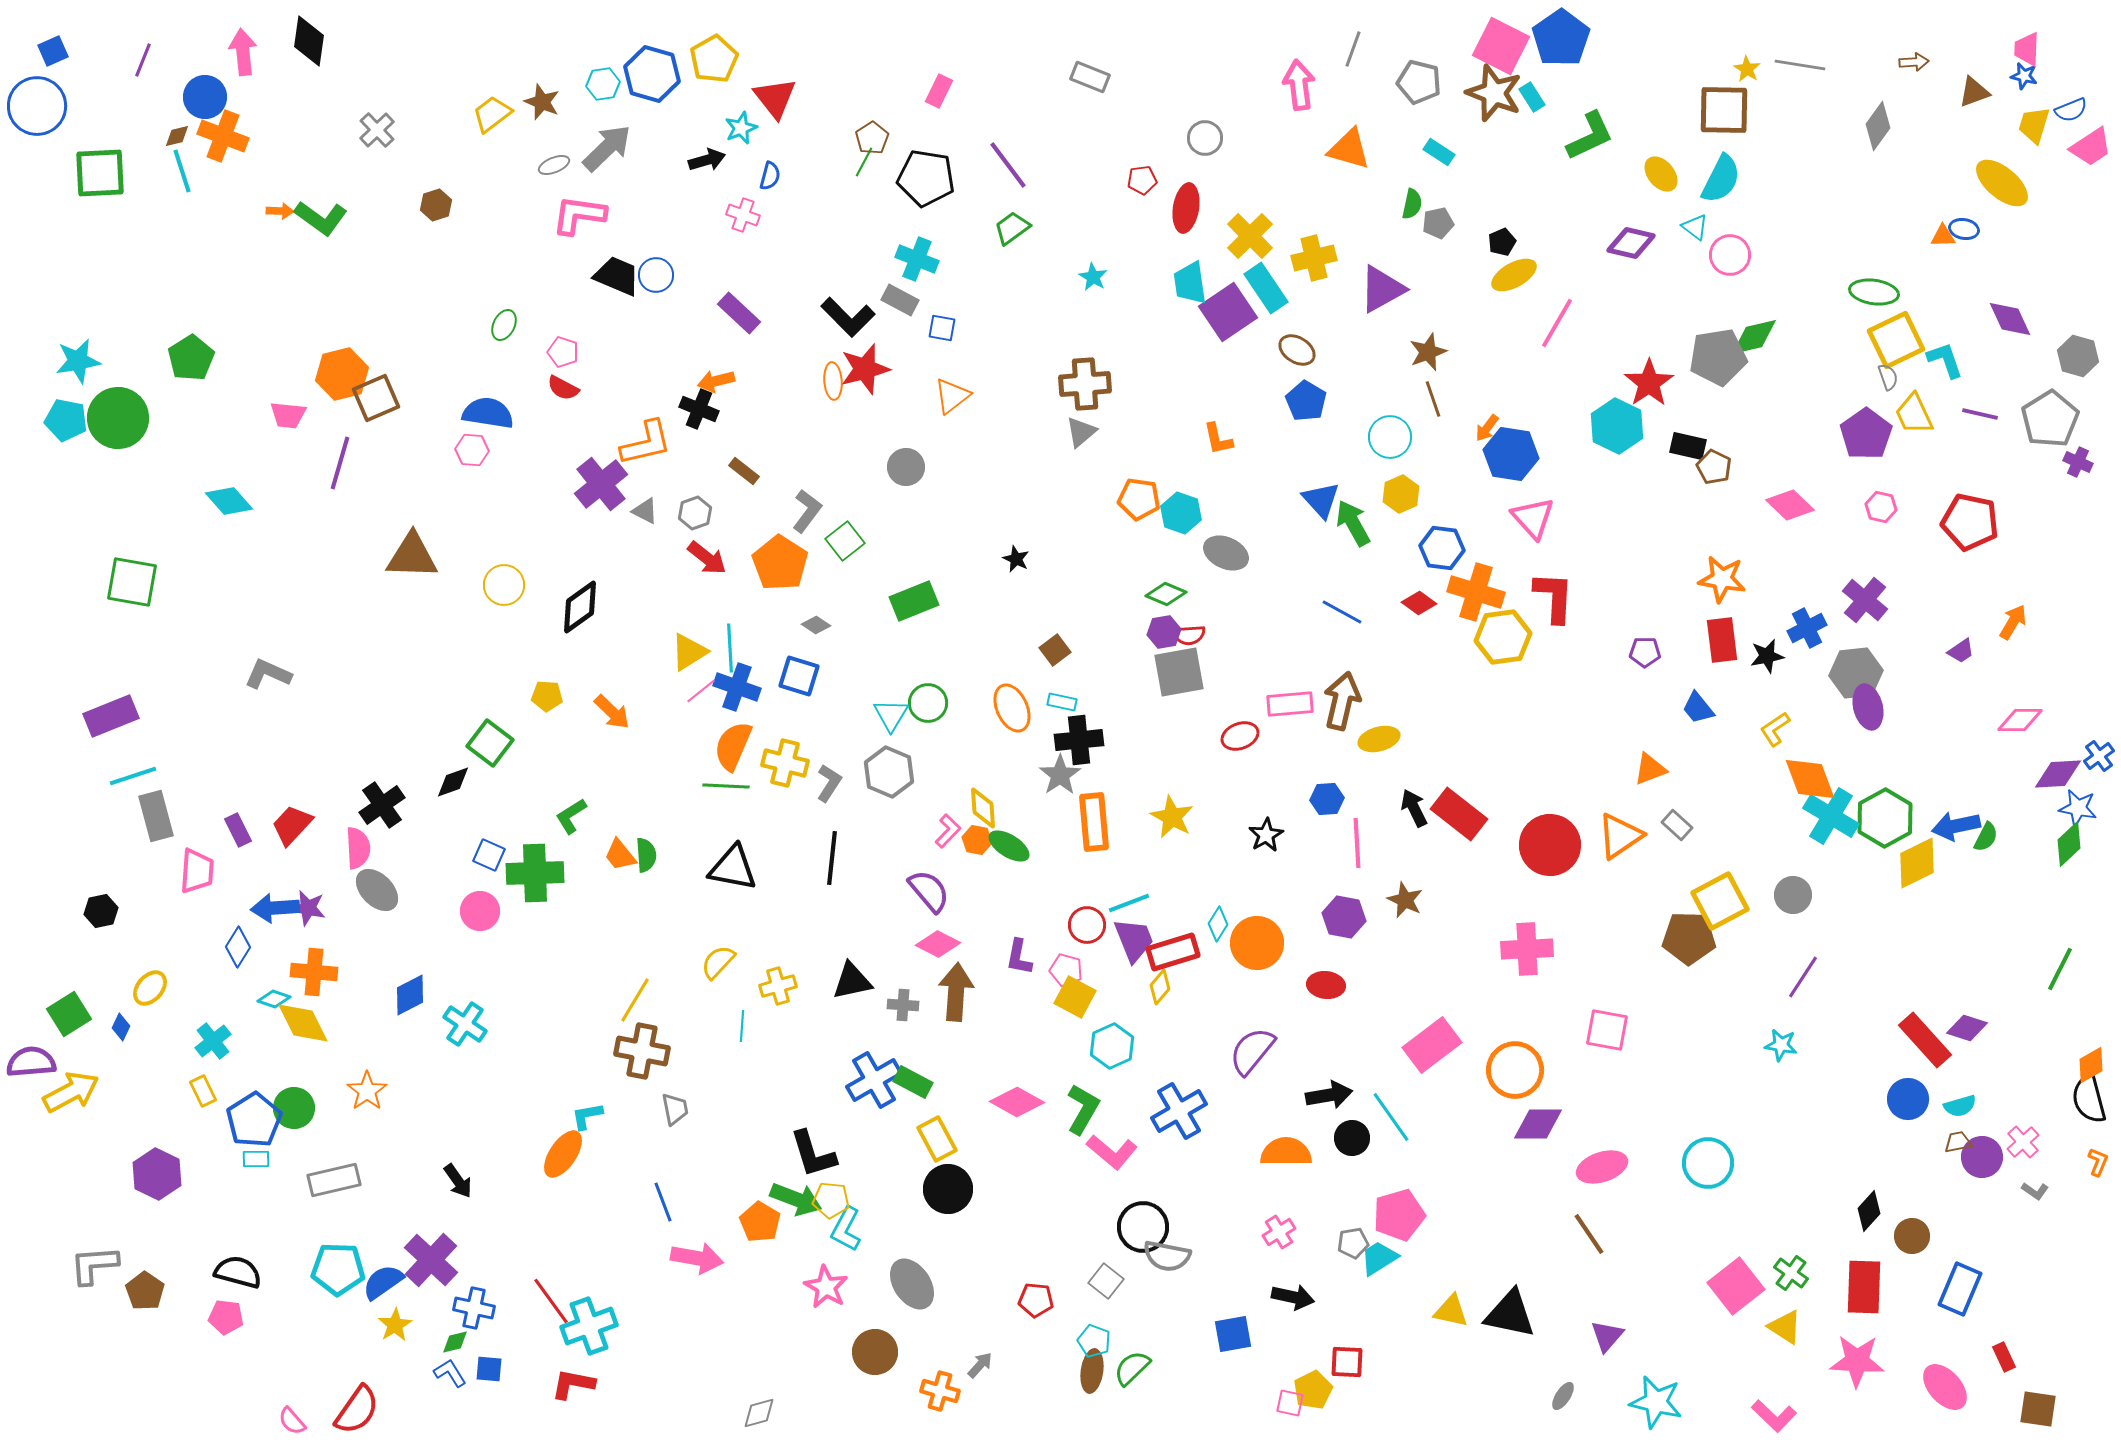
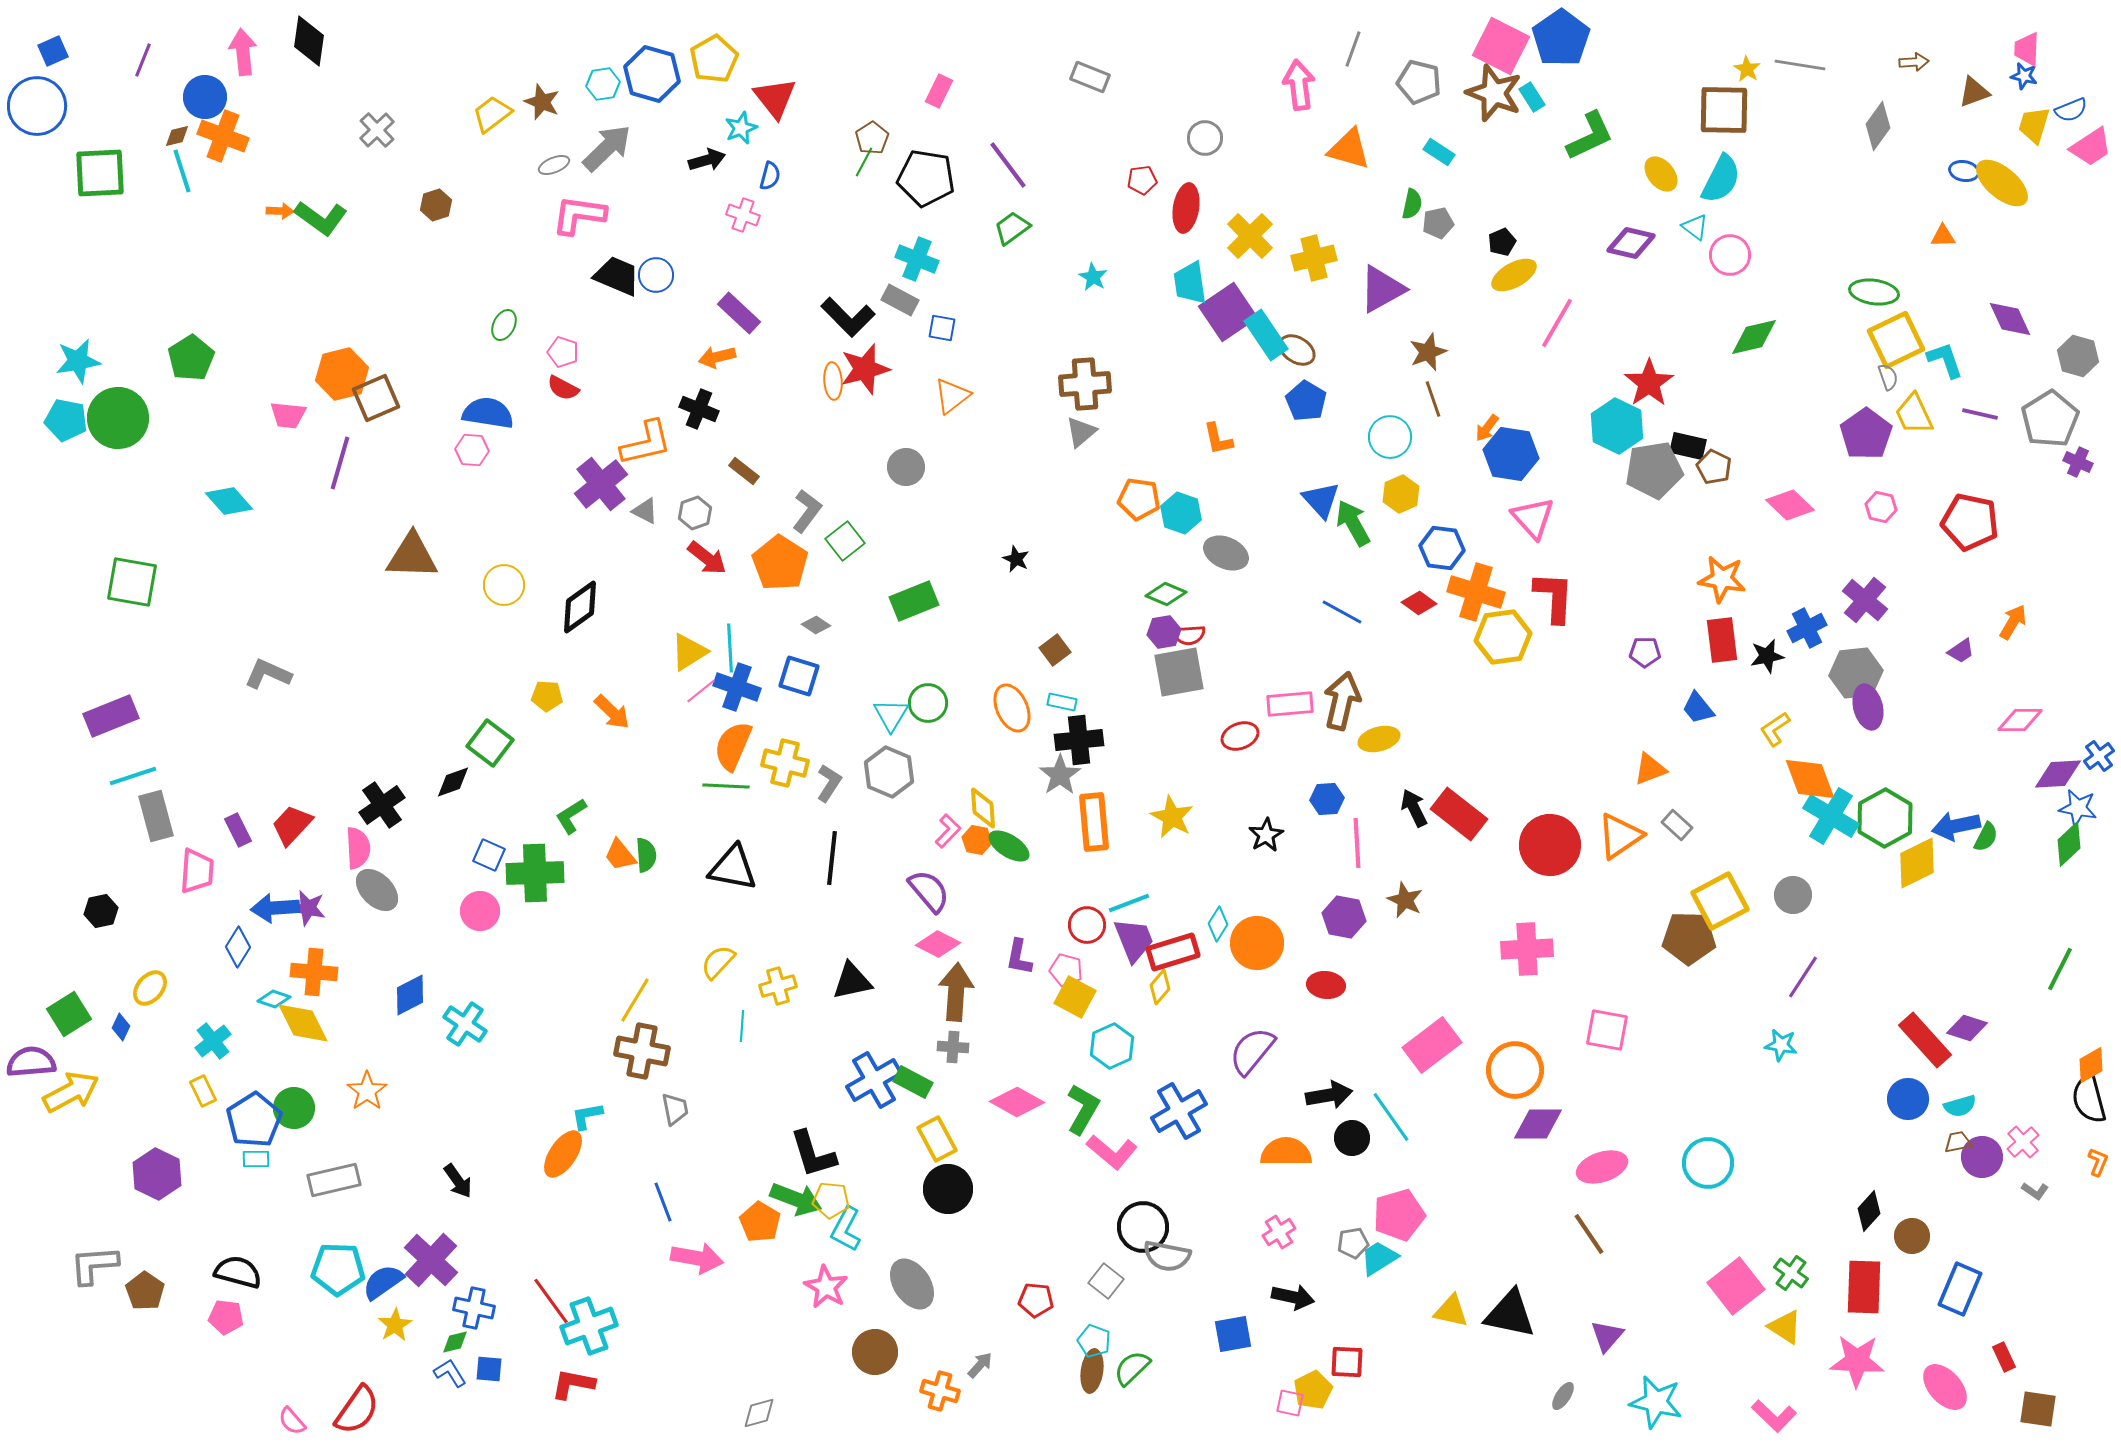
blue ellipse at (1964, 229): moved 58 px up
cyan rectangle at (1266, 288): moved 47 px down
gray pentagon at (1718, 357): moved 64 px left, 113 px down
orange arrow at (716, 381): moved 1 px right, 24 px up
gray cross at (903, 1005): moved 50 px right, 42 px down
